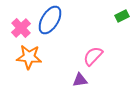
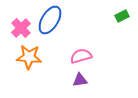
pink semicircle: moved 12 px left; rotated 30 degrees clockwise
